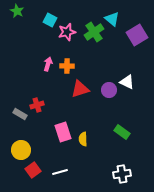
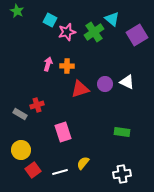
purple circle: moved 4 px left, 6 px up
green rectangle: rotated 28 degrees counterclockwise
yellow semicircle: moved 24 px down; rotated 40 degrees clockwise
